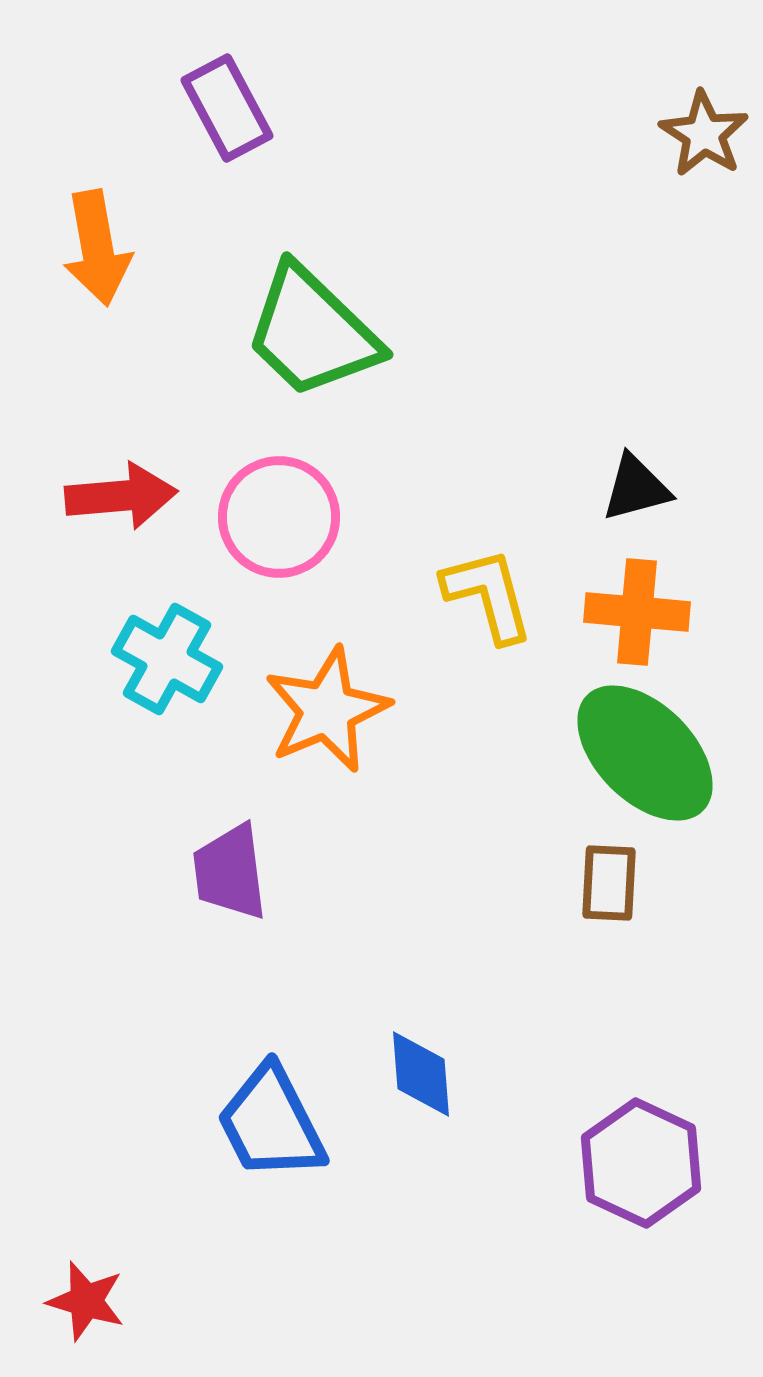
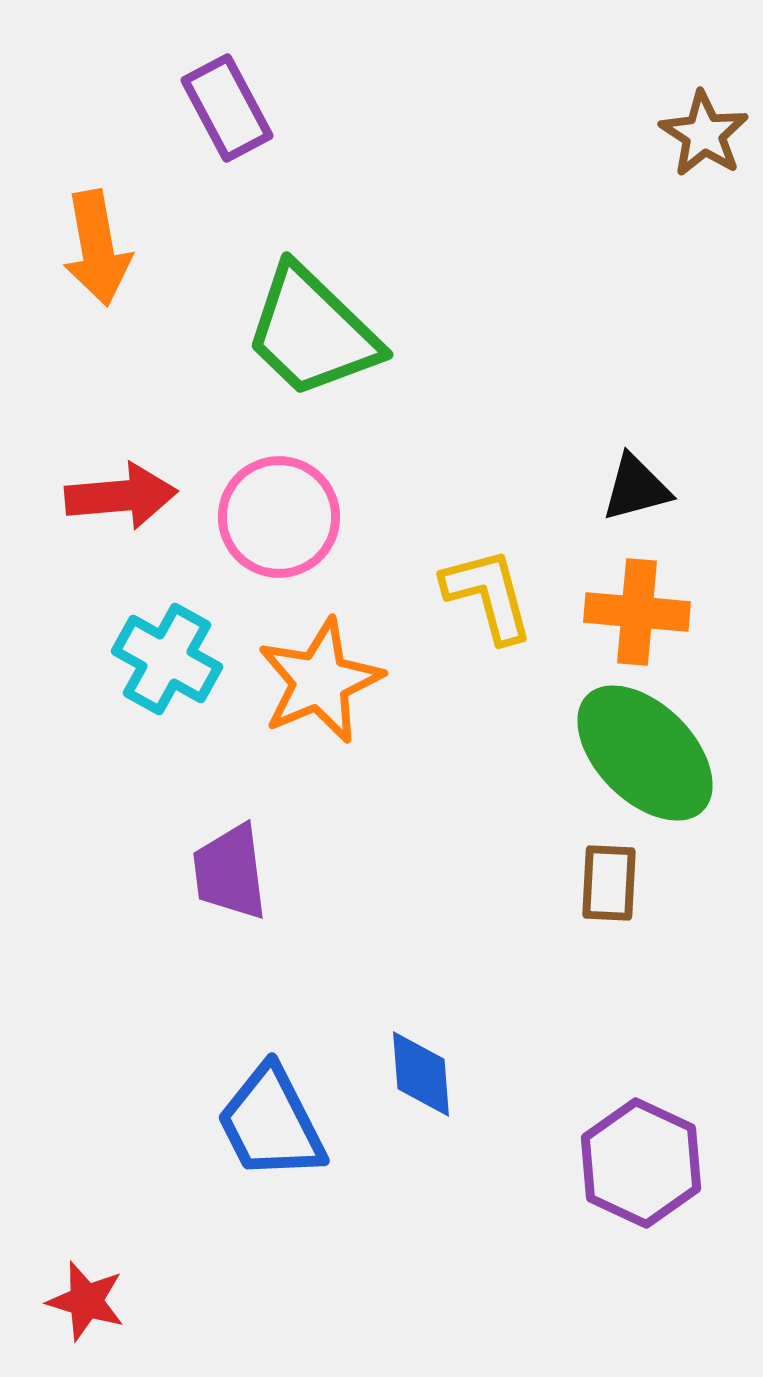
orange star: moved 7 px left, 29 px up
